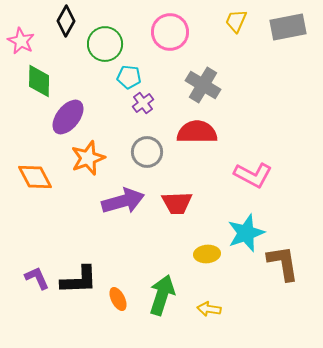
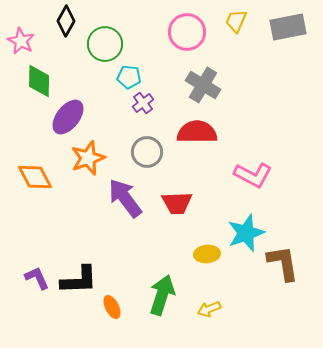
pink circle: moved 17 px right
purple arrow: moved 2 px right, 3 px up; rotated 111 degrees counterclockwise
orange ellipse: moved 6 px left, 8 px down
yellow arrow: rotated 30 degrees counterclockwise
